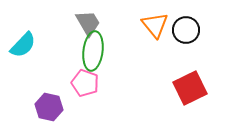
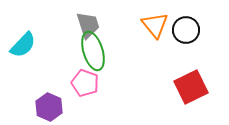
gray trapezoid: moved 2 px down; rotated 12 degrees clockwise
green ellipse: rotated 24 degrees counterclockwise
red square: moved 1 px right, 1 px up
purple hexagon: rotated 12 degrees clockwise
